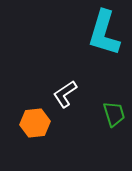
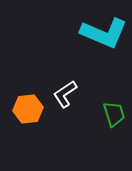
cyan L-shape: rotated 84 degrees counterclockwise
orange hexagon: moved 7 px left, 14 px up
